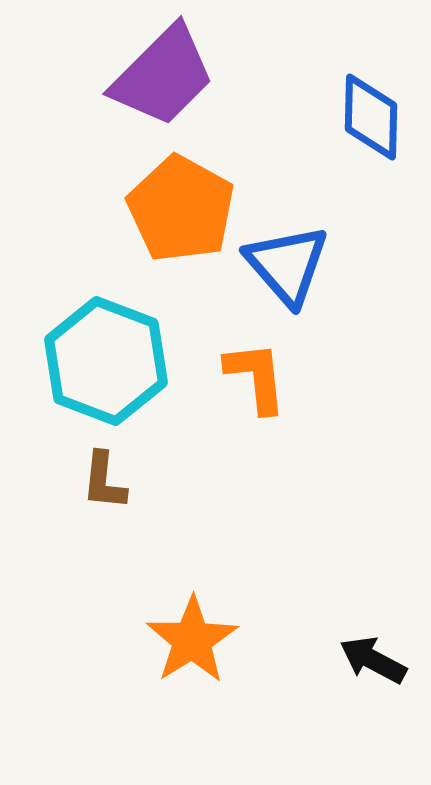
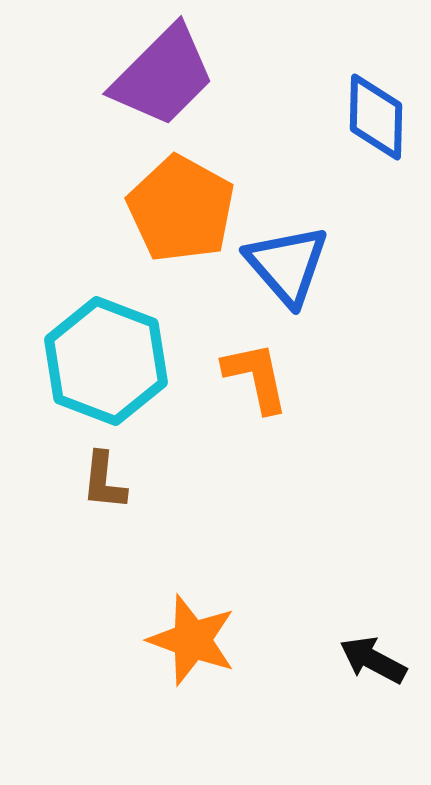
blue diamond: moved 5 px right
orange L-shape: rotated 6 degrees counterclockwise
orange star: rotated 20 degrees counterclockwise
